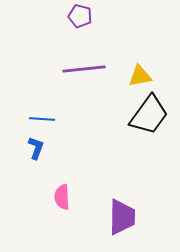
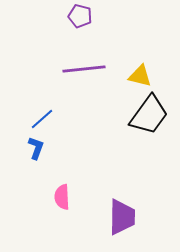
yellow triangle: rotated 25 degrees clockwise
blue line: rotated 45 degrees counterclockwise
